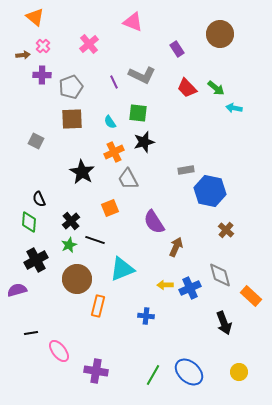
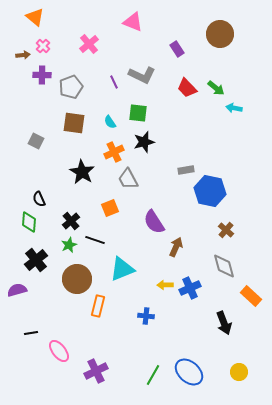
brown square at (72, 119): moved 2 px right, 4 px down; rotated 10 degrees clockwise
black cross at (36, 260): rotated 10 degrees counterclockwise
gray diamond at (220, 275): moved 4 px right, 9 px up
purple cross at (96, 371): rotated 35 degrees counterclockwise
